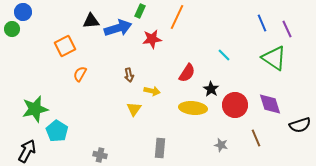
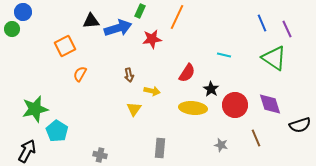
cyan line: rotated 32 degrees counterclockwise
